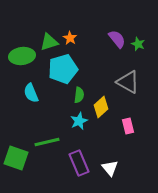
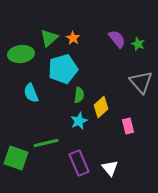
orange star: moved 3 px right
green triangle: moved 4 px up; rotated 24 degrees counterclockwise
green ellipse: moved 1 px left, 2 px up
gray triangle: moved 13 px right; rotated 20 degrees clockwise
green line: moved 1 px left, 1 px down
